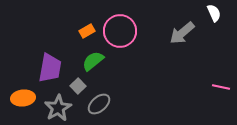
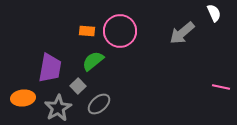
orange rectangle: rotated 35 degrees clockwise
